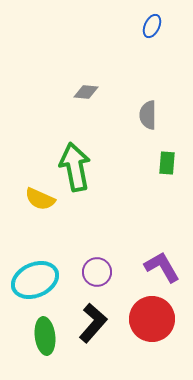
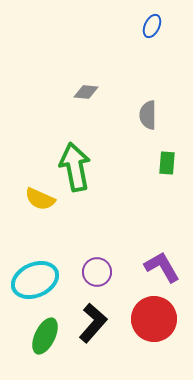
red circle: moved 2 px right
green ellipse: rotated 33 degrees clockwise
